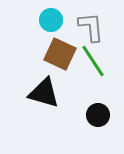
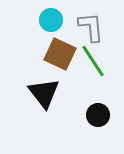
black triangle: rotated 36 degrees clockwise
